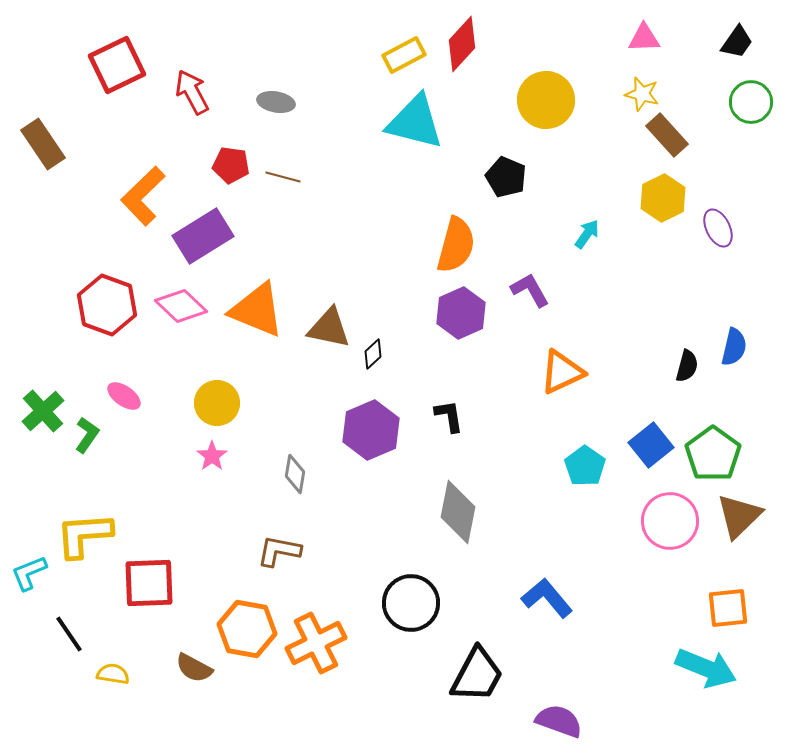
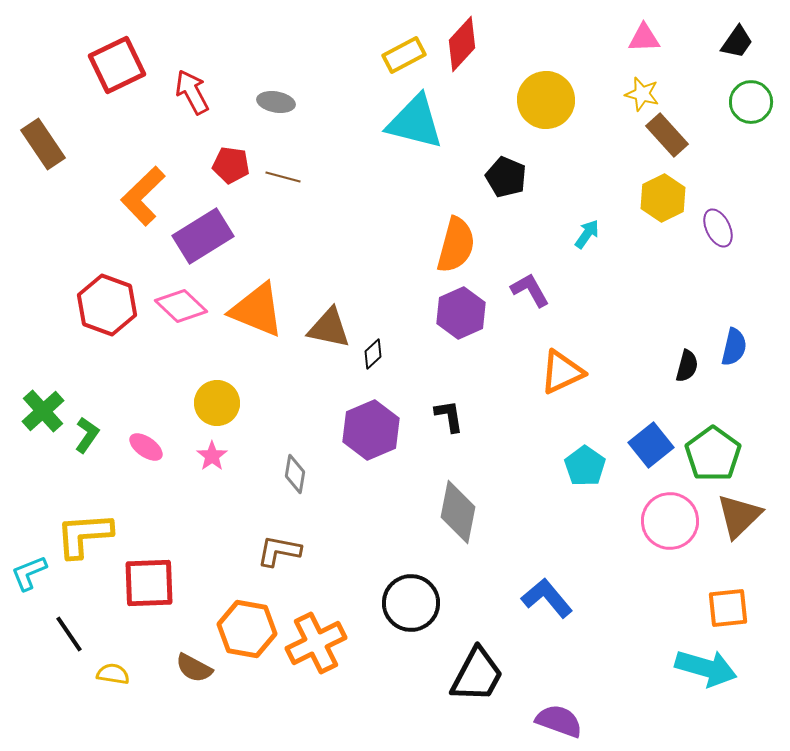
pink ellipse at (124, 396): moved 22 px right, 51 px down
cyan arrow at (706, 668): rotated 6 degrees counterclockwise
